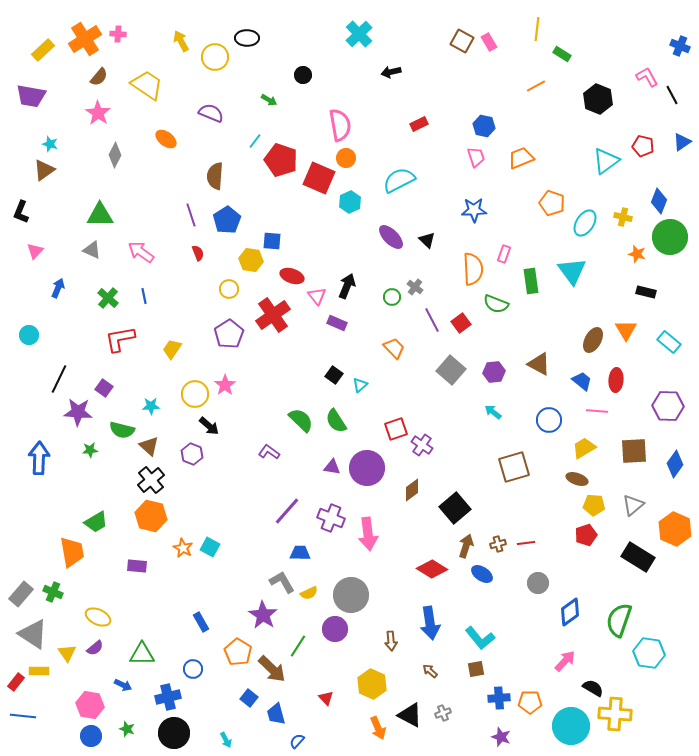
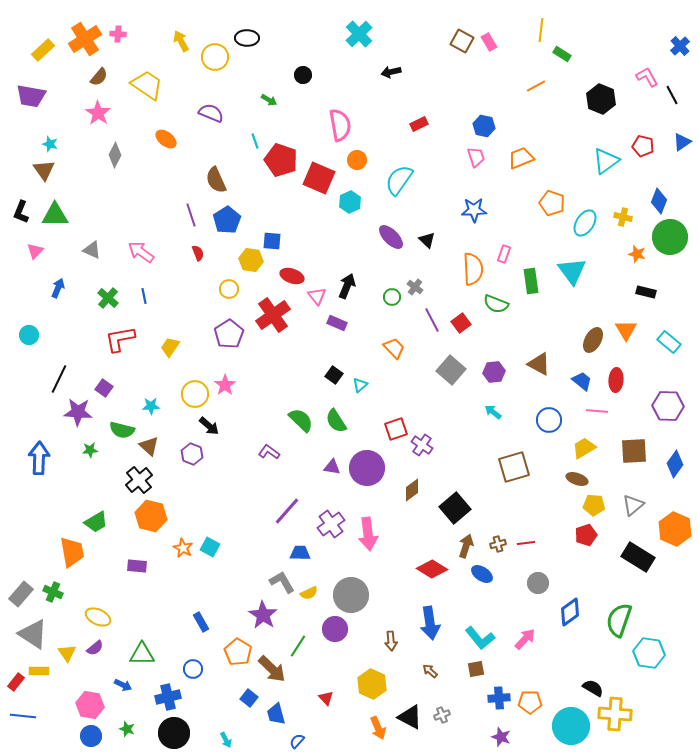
yellow line at (537, 29): moved 4 px right, 1 px down
blue cross at (680, 46): rotated 24 degrees clockwise
black hexagon at (598, 99): moved 3 px right
cyan line at (255, 141): rotated 56 degrees counterclockwise
orange circle at (346, 158): moved 11 px right, 2 px down
brown triangle at (44, 170): rotated 30 degrees counterclockwise
brown semicircle at (215, 176): moved 1 px right, 4 px down; rotated 28 degrees counterclockwise
cyan semicircle at (399, 180): rotated 28 degrees counterclockwise
green triangle at (100, 215): moved 45 px left
yellow trapezoid at (172, 349): moved 2 px left, 2 px up
black cross at (151, 480): moved 12 px left
purple cross at (331, 518): moved 6 px down; rotated 32 degrees clockwise
pink arrow at (565, 661): moved 40 px left, 22 px up
gray cross at (443, 713): moved 1 px left, 2 px down
black triangle at (410, 715): moved 2 px down
